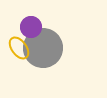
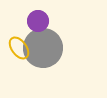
purple circle: moved 7 px right, 6 px up
